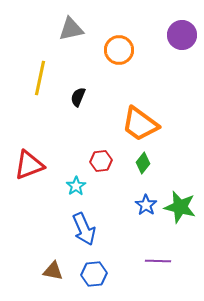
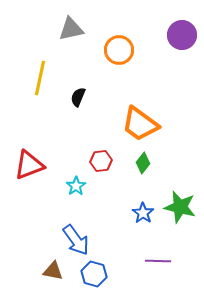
blue star: moved 3 px left, 8 px down
blue arrow: moved 8 px left, 11 px down; rotated 12 degrees counterclockwise
blue hexagon: rotated 20 degrees clockwise
